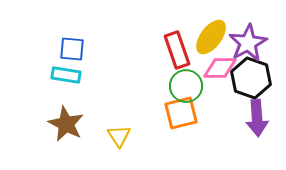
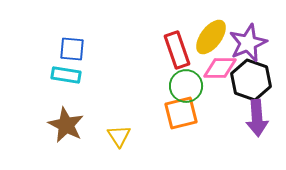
purple star: rotated 6 degrees clockwise
black hexagon: moved 2 px down
brown star: moved 1 px down
